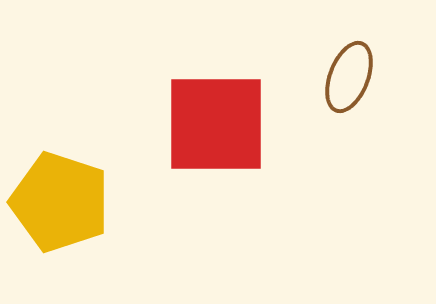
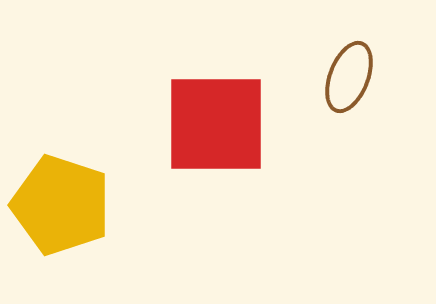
yellow pentagon: moved 1 px right, 3 px down
